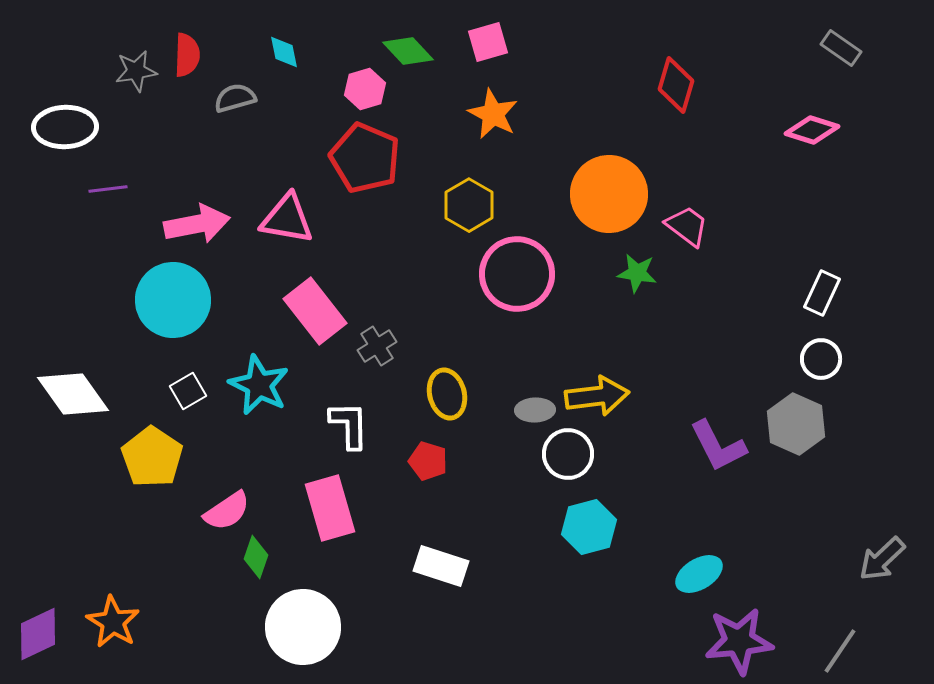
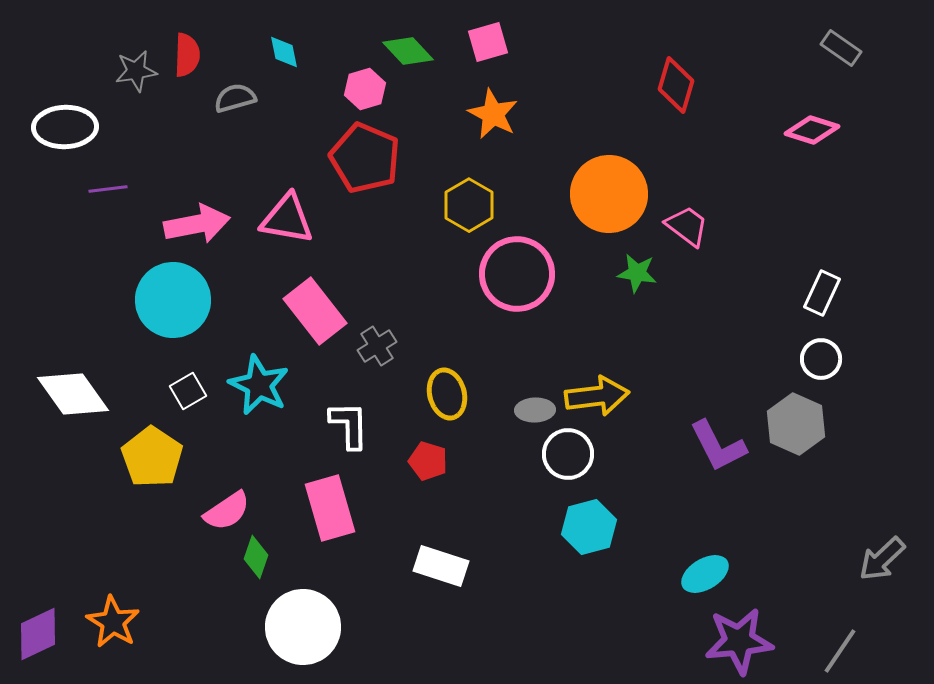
cyan ellipse at (699, 574): moved 6 px right
